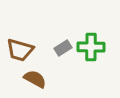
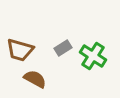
green cross: moved 2 px right, 9 px down; rotated 32 degrees clockwise
